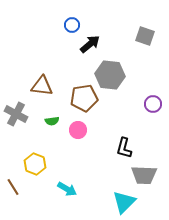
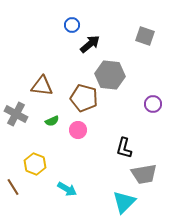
brown pentagon: rotated 24 degrees clockwise
green semicircle: rotated 16 degrees counterclockwise
gray trapezoid: moved 1 px up; rotated 12 degrees counterclockwise
